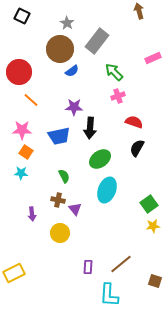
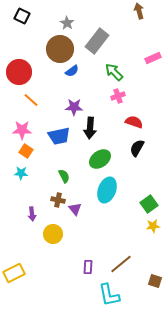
orange square: moved 1 px up
yellow circle: moved 7 px left, 1 px down
cyan L-shape: rotated 15 degrees counterclockwise
